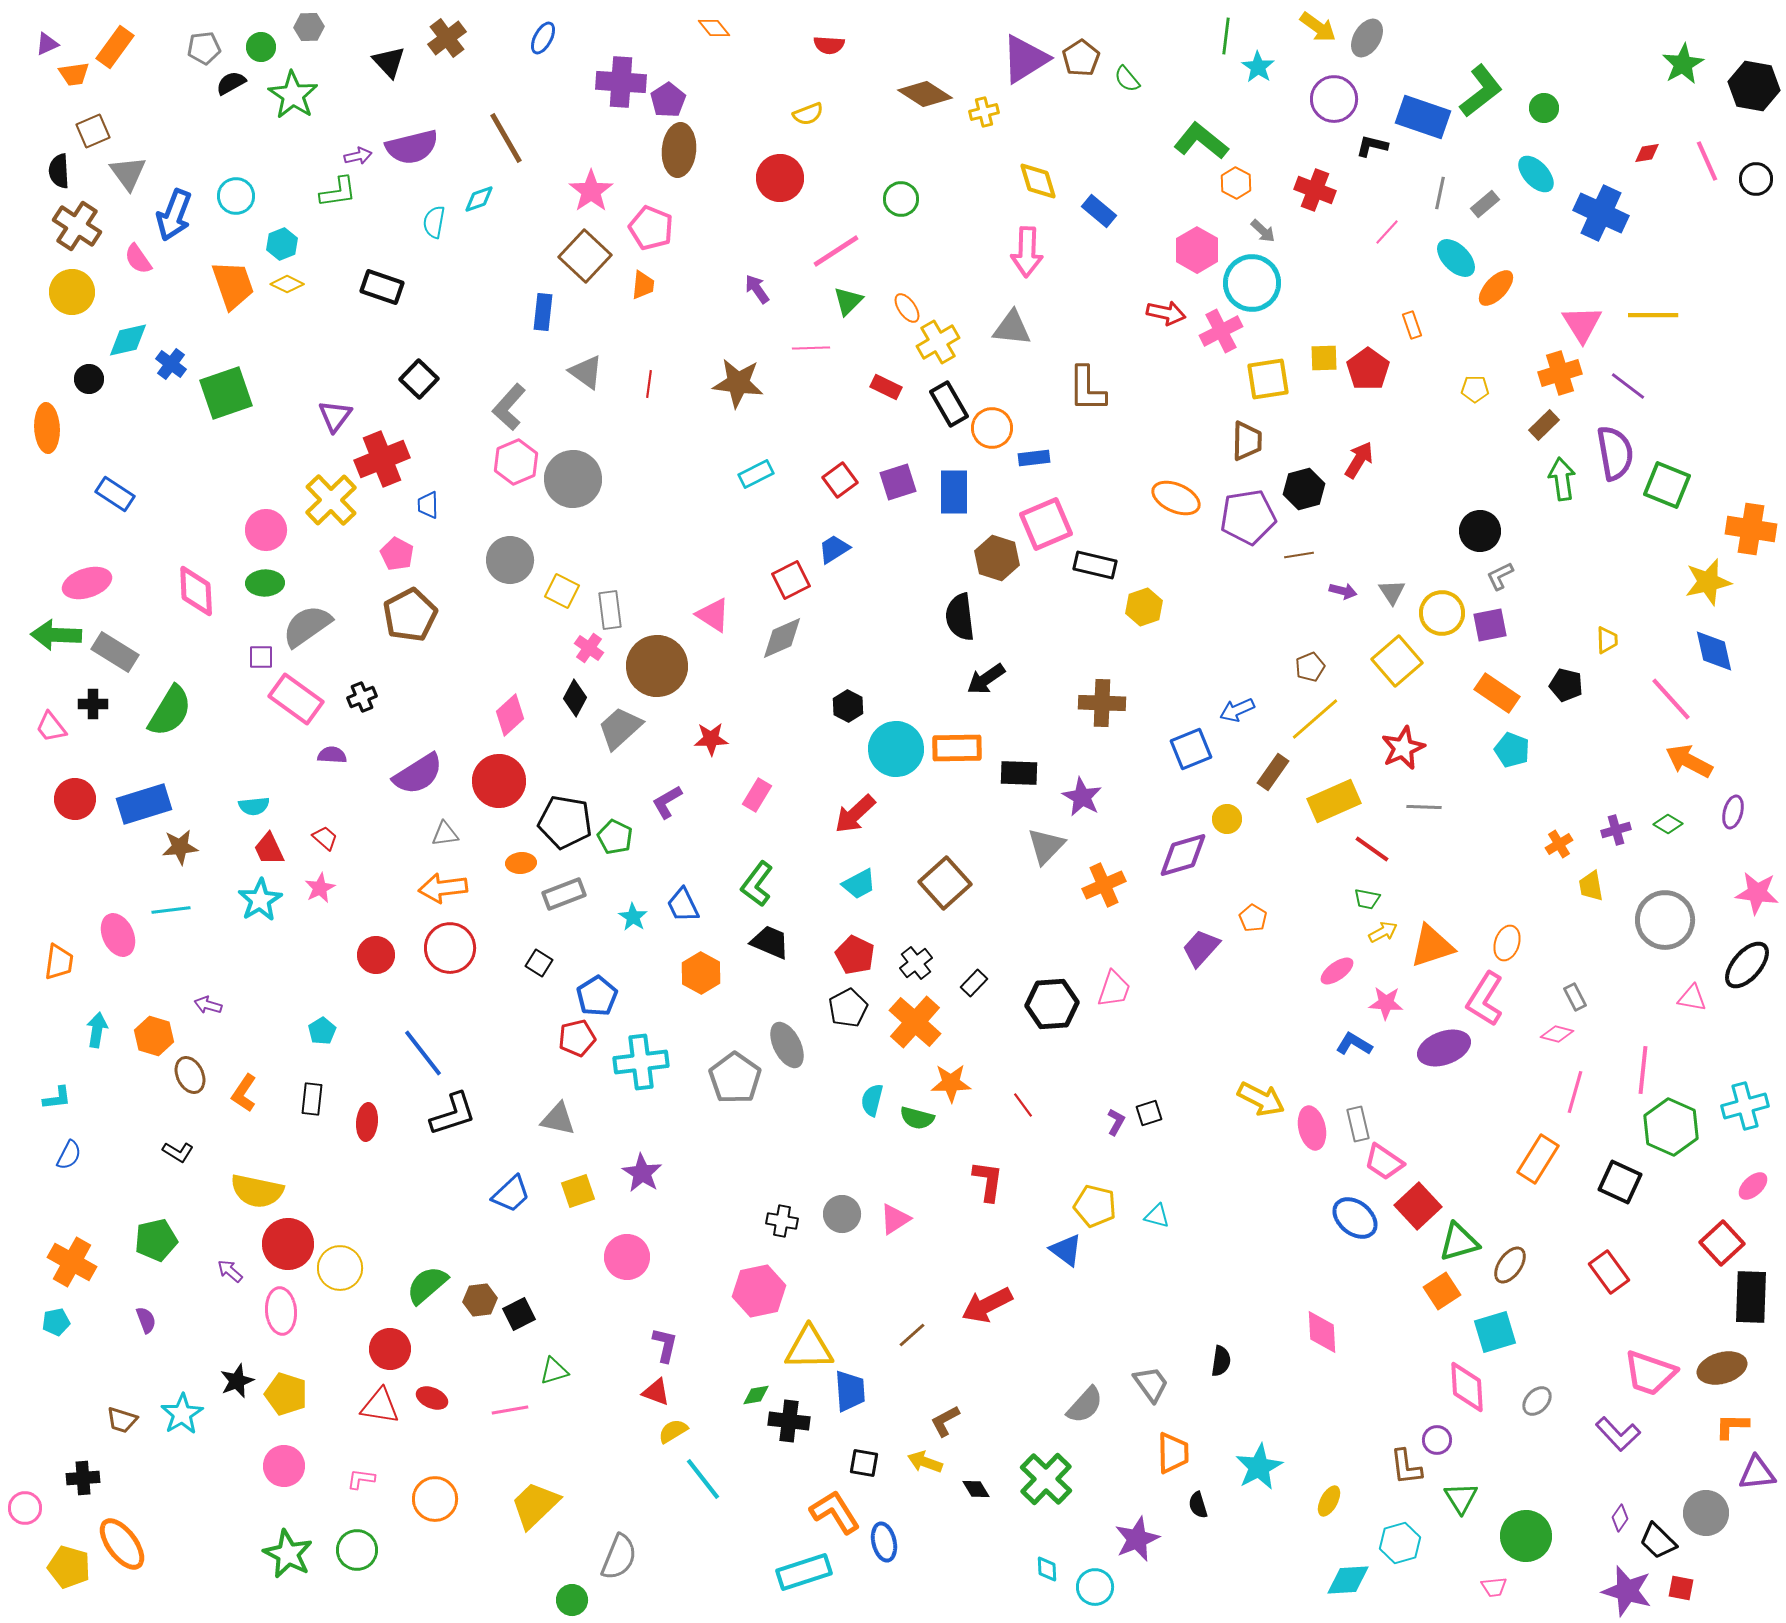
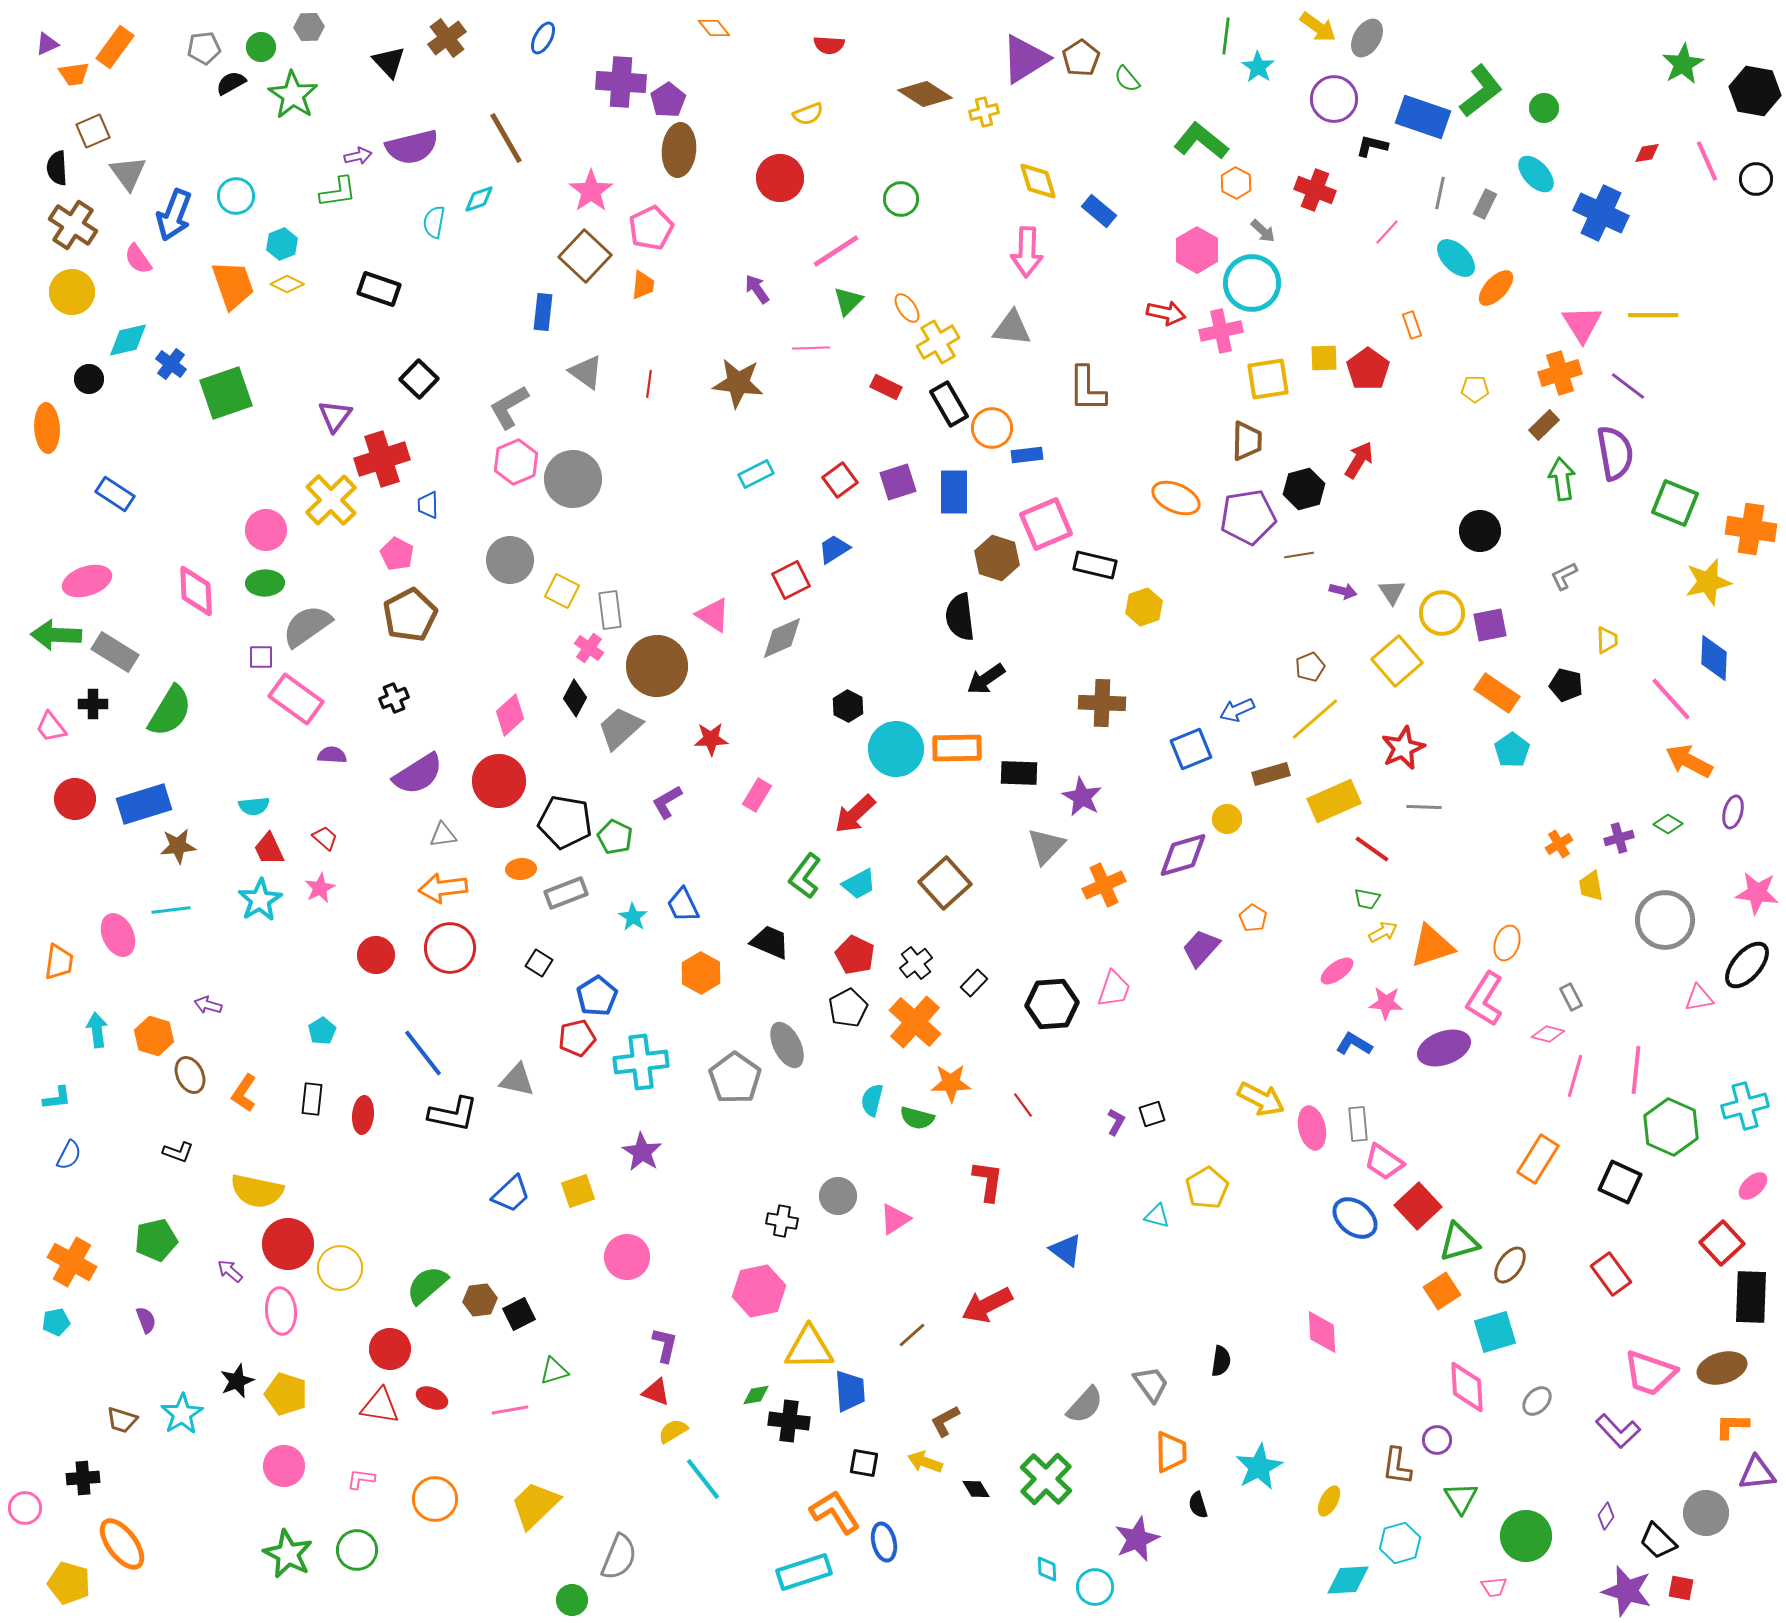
black hexagon at (1754, 86): moved 1 px right, 5 px down
black semicircle at (59, 171): moved 2 px left, 3 px up
gray rectangle at (1485, 204): rotated 24 degrees counterclockwise
brown cross at (77, 226): moved 4 px left, 1 px up
pink pentagon at (651, 228): rotated 24 degrees clockwise
black rectangle at (382, 287): moved 3 px left, 2 px down
pink cross at (1221, 331): rotated 15 degrees clockwise
gray L-shape at (509, 407): rotated 18 degrees clockwise
blue rectangle at (1034, 458): moved 7 px left, 3 px up
red cross at (382, 459): rotated 4 degrees clockwise
green square at (1667, 485): moved 8 px right, 18 px down
gray L-shape at (1500, 576): moved 64 px right
pink ellipse at (87, 583): moved 2 px up
blue diamond at (1714, 651): moved 7 px down; rotated 15 degrees clockwise
black cross at (362, 697): moved 32 px right, 1 px down
cyan pentagon at (1512, 750): rotated 16 degrees clockwise
brown rectangle at (1273, 772): moved 2 px left, 2 px down; rotated 39 degrees clockwise
purple cross at (1616, 830): moved 3 px right, 8 px down
gray triangle at (445, 834): moved 2 px left, 1 px down
brown star at (180, 847): moved 2 px left, 1 px up
orange ellipse at (521, 863): moved 6 px down
green L-shape at (757, 884): moved 48 px right, 8 px up
gray rectangle at (564, 894): moved 2 px right, 1 px up
gray rectangle at (1575, 997): moved 4 px left
pink triangle at (1692, 998): moved 7 px right; rotated 20 degrees counterclockwise
cyan arrow at (97, 1030): rotated 16 degrees counterclockwise
pink diamond at (1557, 1034): moved 9 px left
pink line at (1643, 1070): moved 7 px left
pink line at (1575, 1092): moved 16 px up
black square at (1149, 1113): moved 3 px right, 1 px down
black L-shape at (453, 1114): rotated 30 degrees clockwise
gray triangle at (558, 1119): moved 41 px left, 39 px up
red ellipse at (367, 1122): moved 4 px left, 7 px up
gray rectangle at (1358, 1124): rotated 8 degrees clockwise
black L-shape at (178, 1152): rotated 12 degrees counterclockwise
purple star at (642, 1173): moved 21 px up
yellow pentagon at (1095, 1206): moved 112 px right, 18 px up; rotated 27 degrees clockwise
gray circle at (842, 1214): moved 4 px left, 18 px up
red rectangle at (1609, 1272): moved 2 px right, 2 px down
purple L-shape at (1618, 1434): moved 3 px up
orange trapezoid at (1173, 1453): moved 2 px left, 1 px up
brown L-shape at (1406, 1467): moved 9 px left, 1 px up; rotated 15 degrees clockwise
purple diamond at (1620, 1518): moved 14 px left, 2 px up
yellow pentagon at (69, 1567): moved 16 px down
